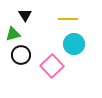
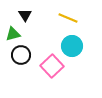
yellow line: moved 1 px up; rotated 24 degrees clockwise
cyan circle: moved 2 px left, 2 px down
